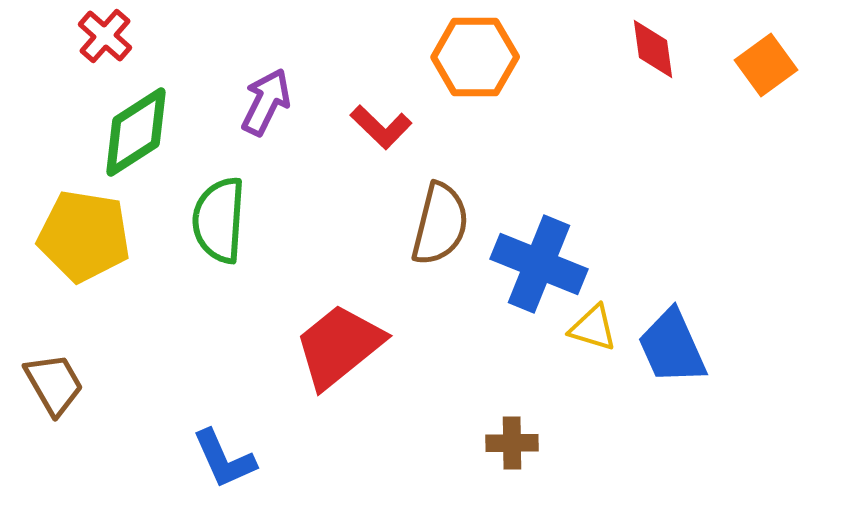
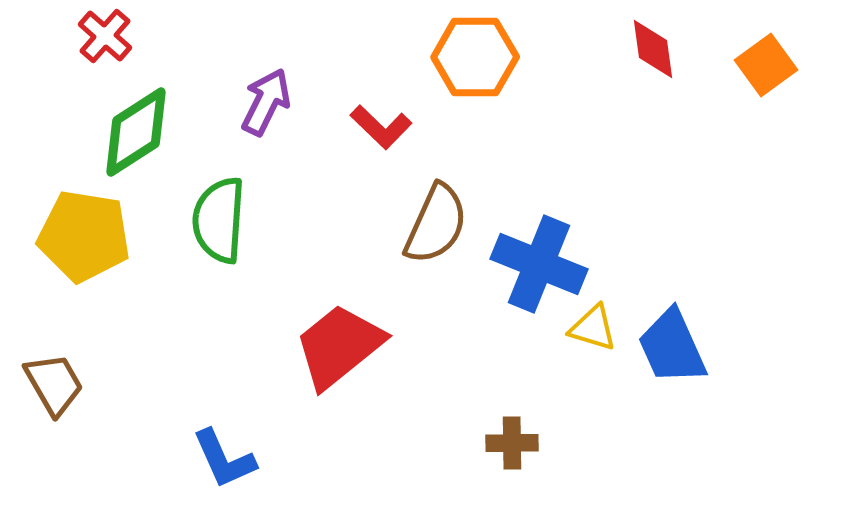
brown semicircle: moved 4 px left; rotated 10 degrees clockwise
